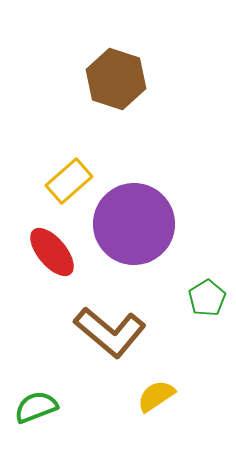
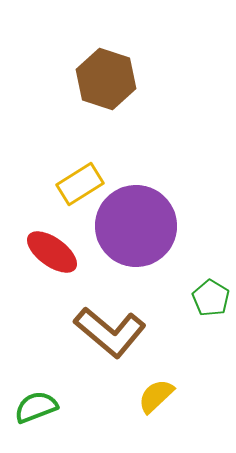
brown hexagon: moved 10 px left
yellow rectangle: moved 11 px right, 3 px down; rotated 9 degrees clockwise
purple circle: moved 2 px right, 2 px down
red ellipse: rotated 14 degrees counterclockwise
green pentagon: moved 4 px right; rotated 9 degrees counterclockwise
yellow semicircle: rotated 9 degrees counterclockwise
